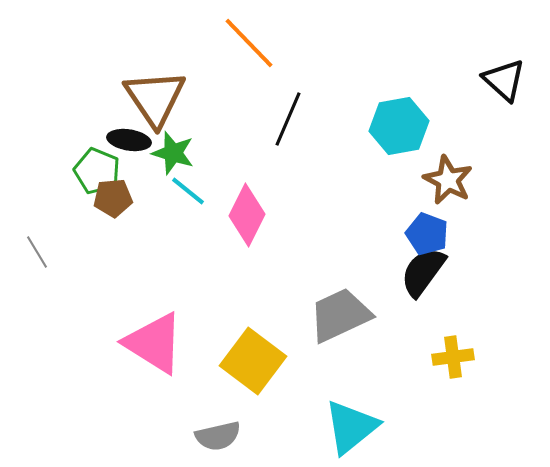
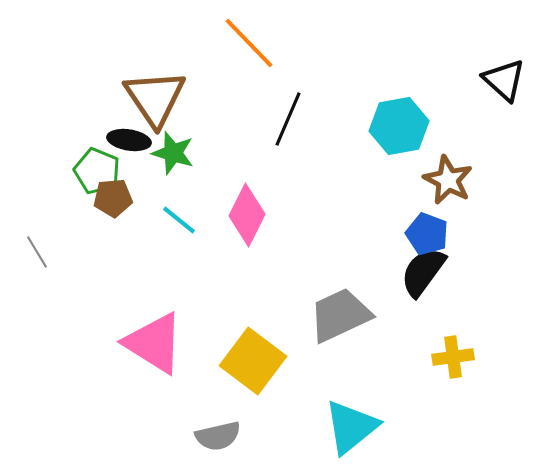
cyan line: moved 9 px left, 29 px down
